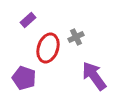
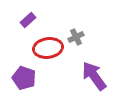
red ellipse: rotated 64 degrees clockwise
